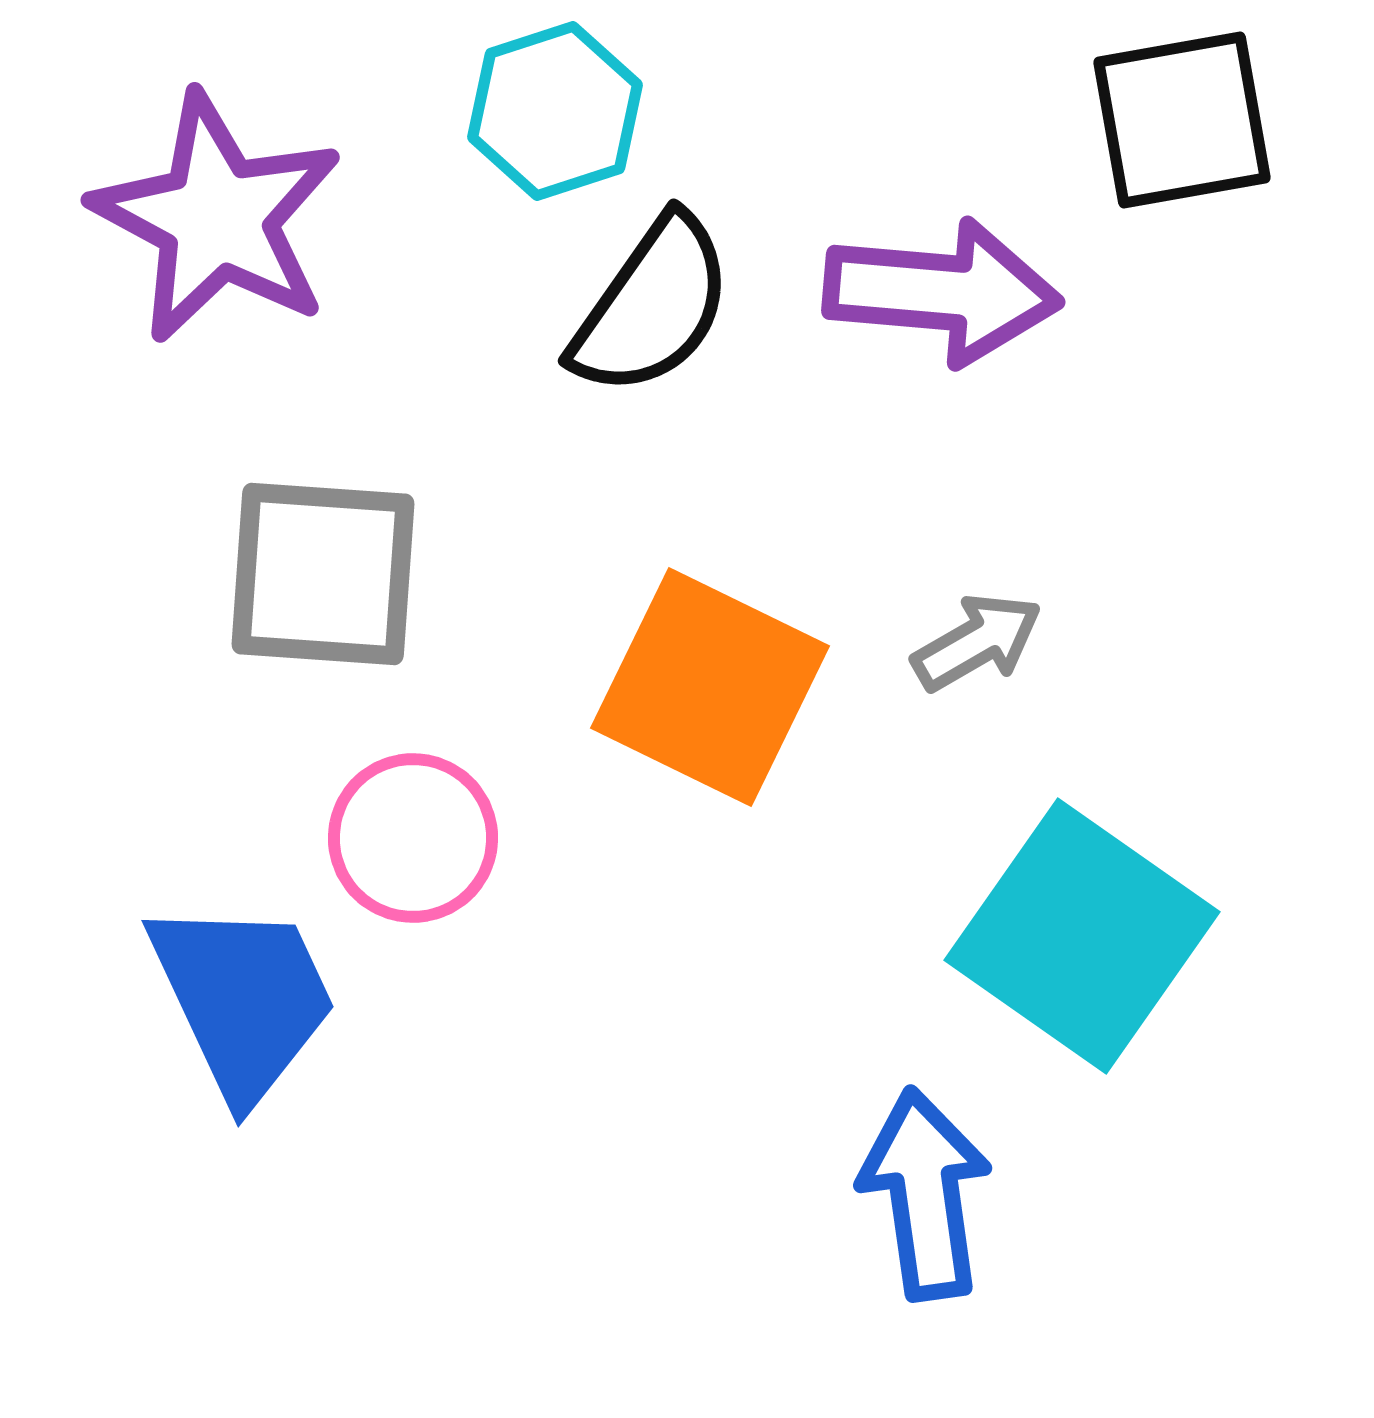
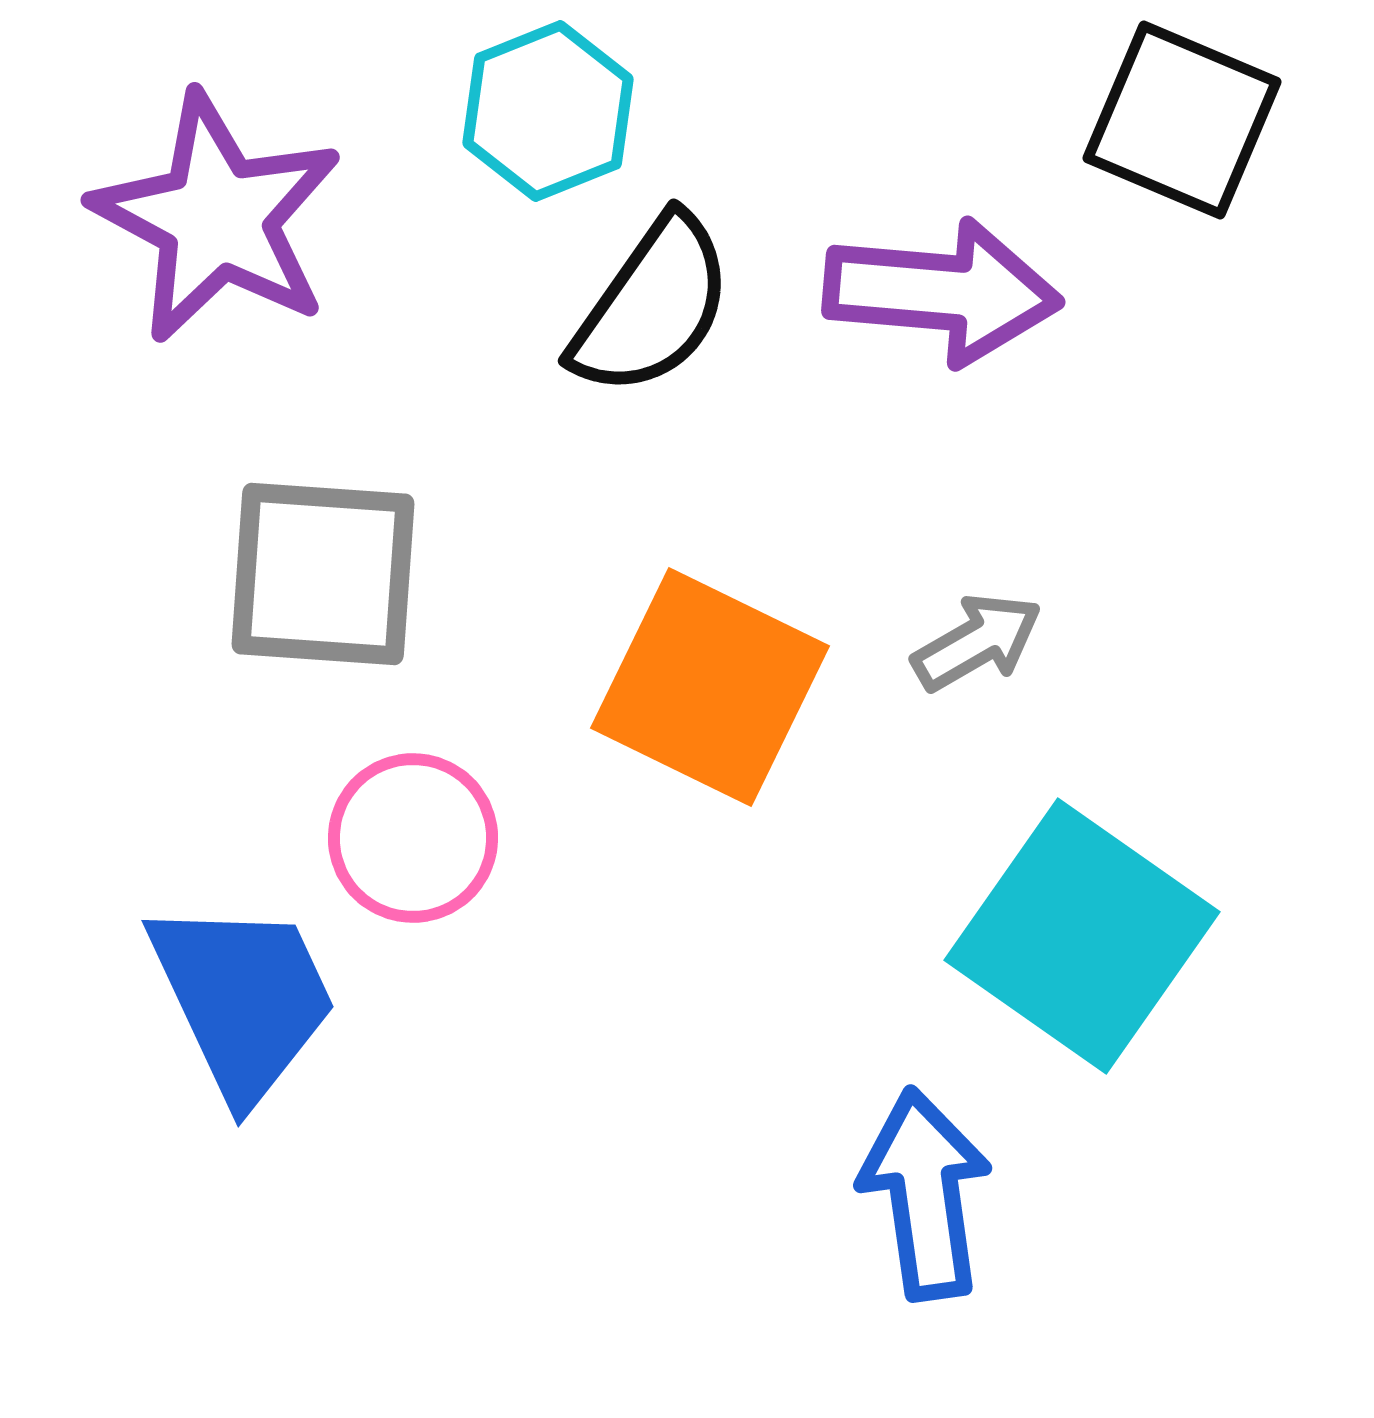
cyan hexagon: moved 7 px left; rotated 4 degrees counterclockwise
black square: rotated 33 degrees clockwise
